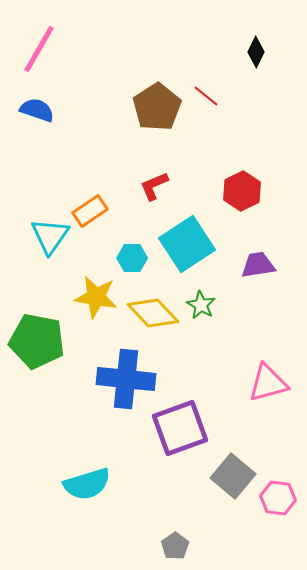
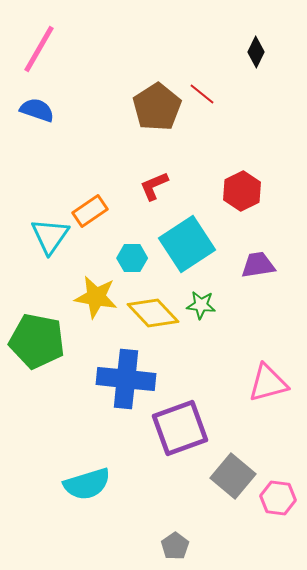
red line: moved 4 px left, 2 px up
green star: rotated 24 degrees counterclockwise
